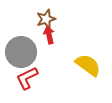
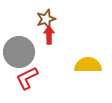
red arrow: rotated 12 degrees clockwise
gray circle: moved 2 px left
yellow semicircle: rotated 36 degrees counterclockwise
